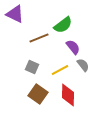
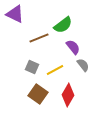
yellow line: moved 5 px left
red diamond: rotated 30 degrees clockwise
